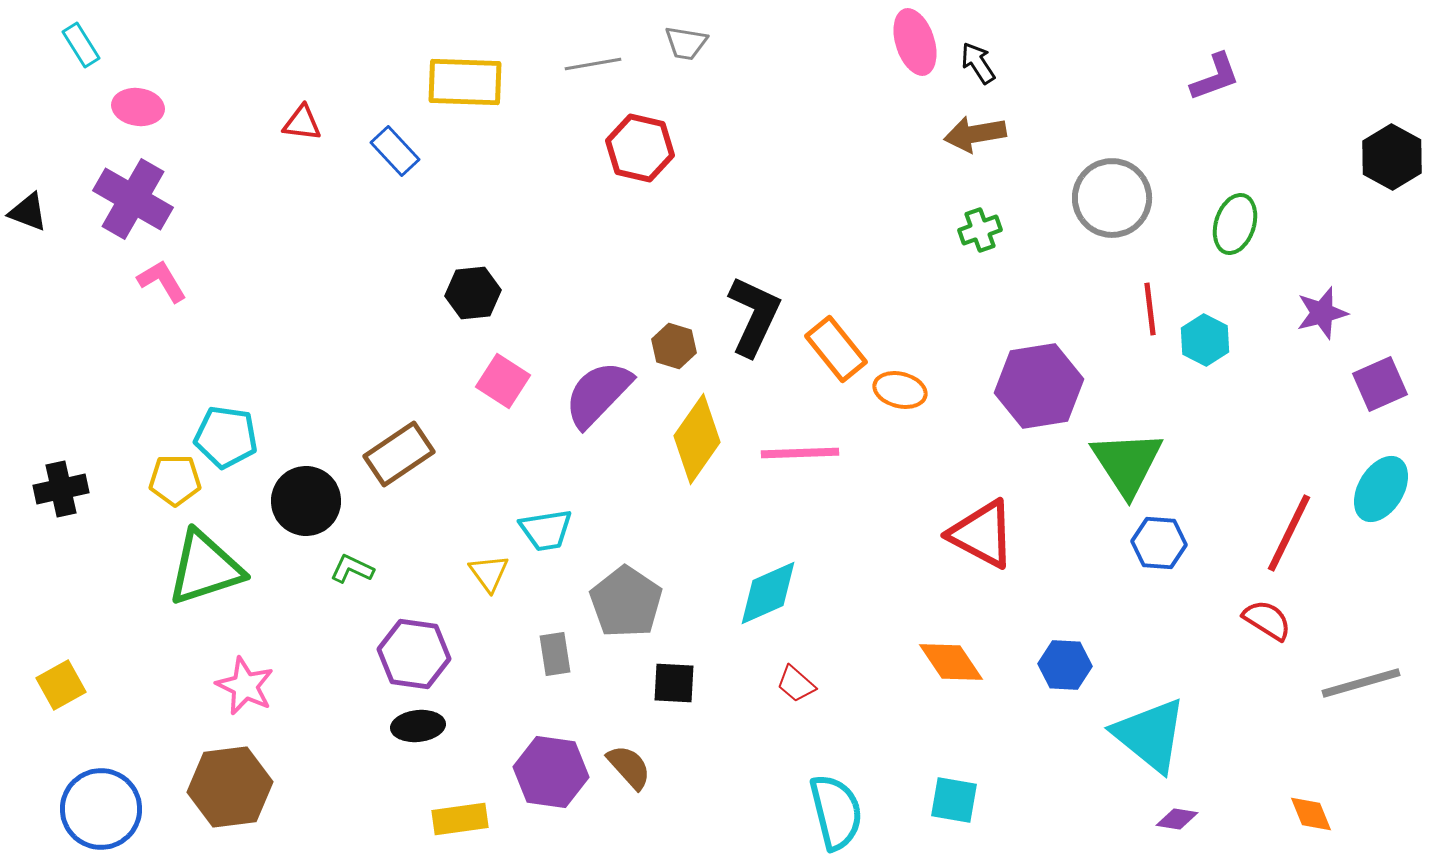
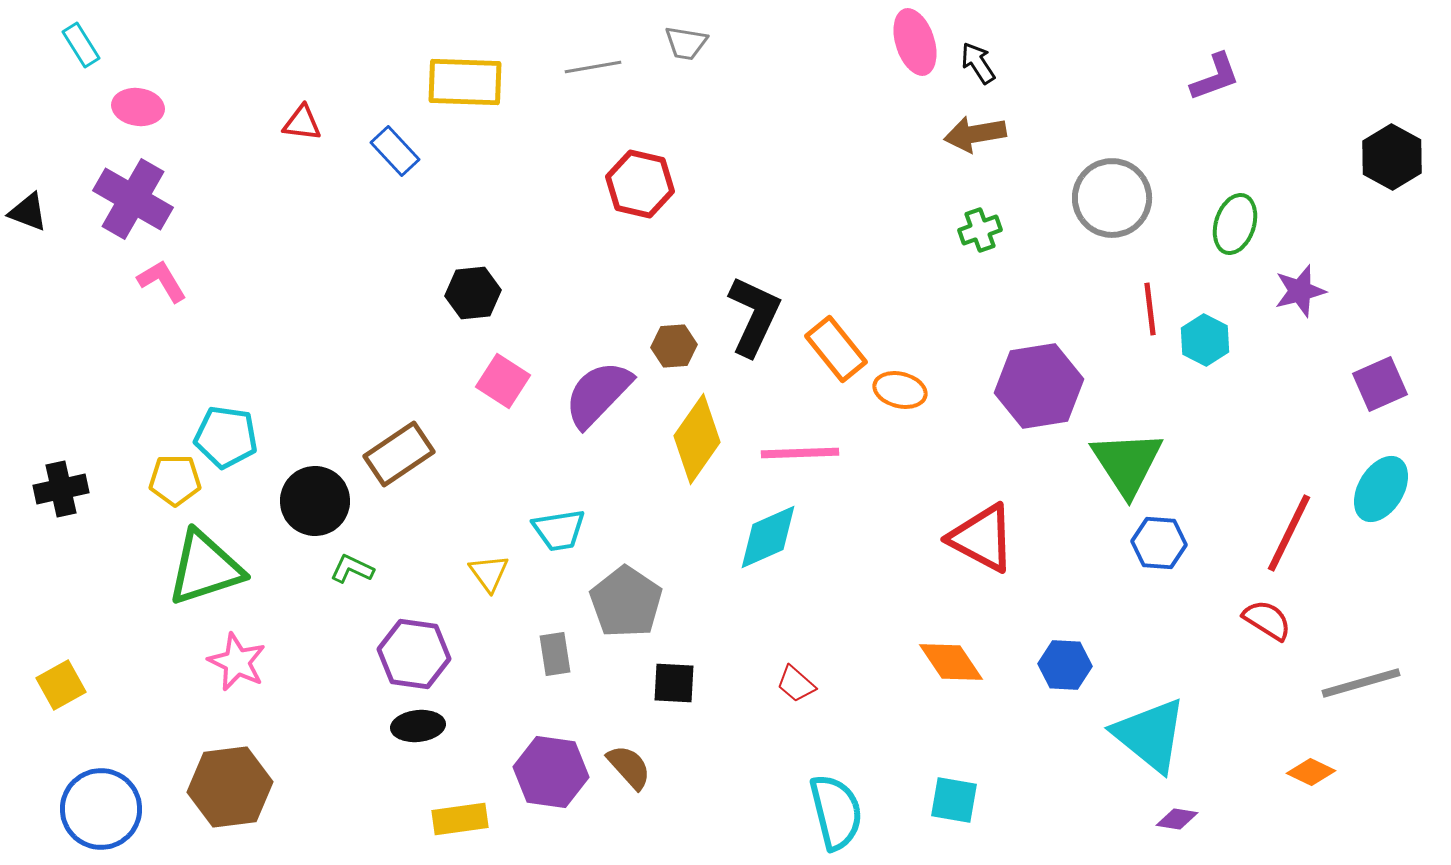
gray line at (593, 64): moved 3 px down
red hexagon at (640, 148): moved 36 px down
purple star at (1322, 313): moved 22 px left, 22 px up
brown hexagon at (674, 346): rotated 21 degrees counterclockwise
black circle at (306, 501): moved 9 px right
cyan trapezoid at (546, 530): moved 13 px right
red triangle at (982, 534): moved 4 px down
cyan diamond at (768, 593): moved 56 px up
pink star at (245, 686): moved 8 px left, 24 px up
orange diamond at (1311, 814): moved 42 px up; rotated 42 degrees counterclockwise
